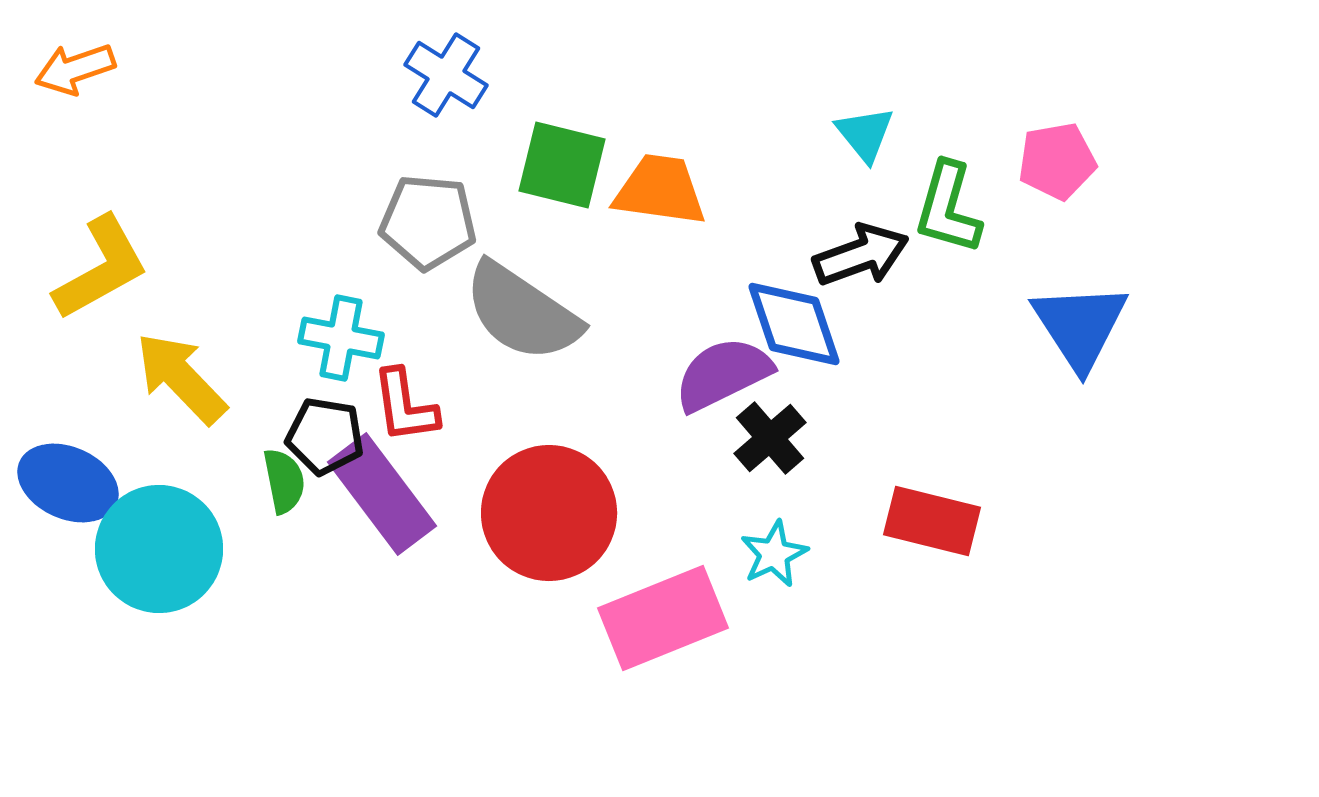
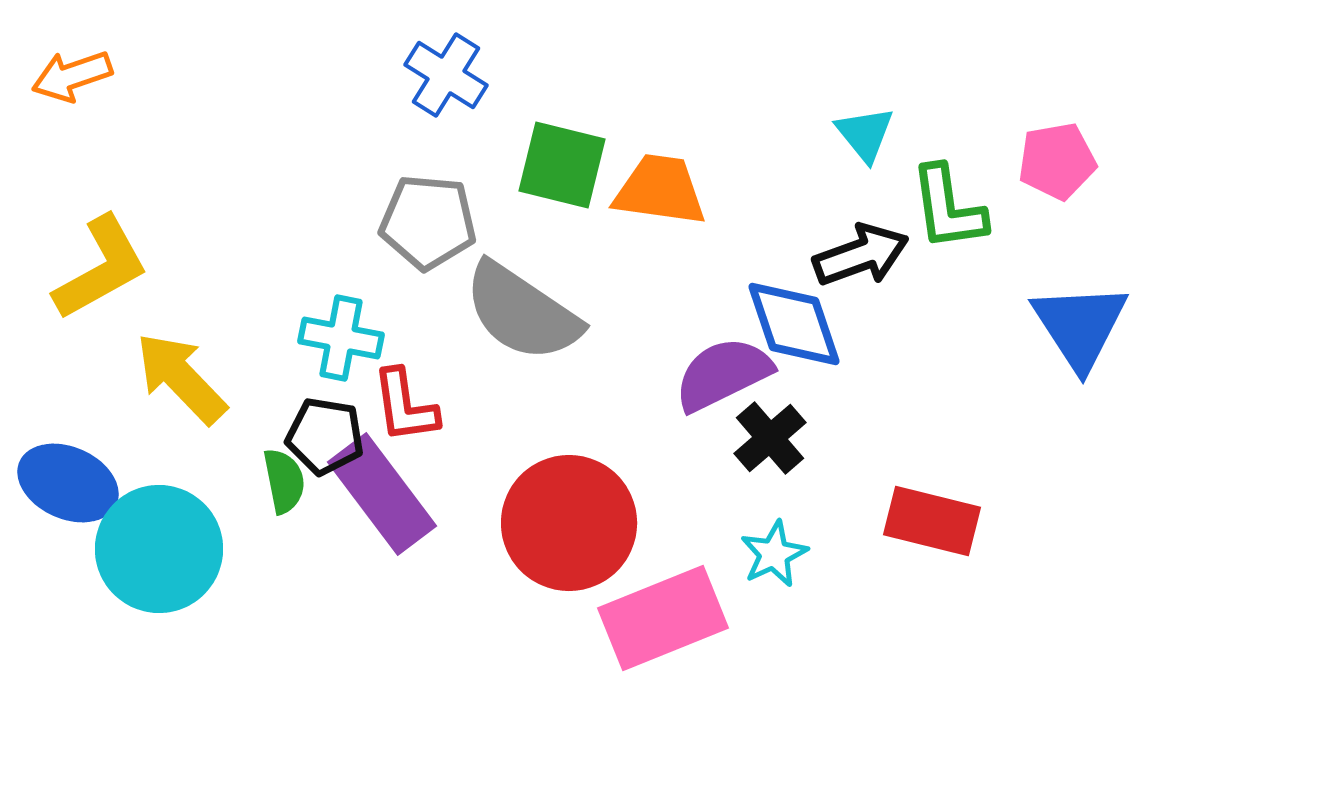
orange arrow: moved 3 px left, 7 px down
green L-shape: rotated 24 degrees counterclockwise
red circle: moved 20 px right, 10 px down
